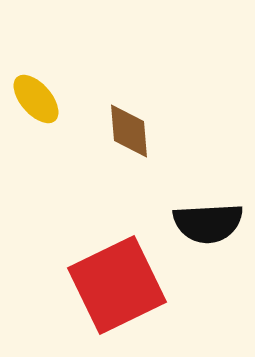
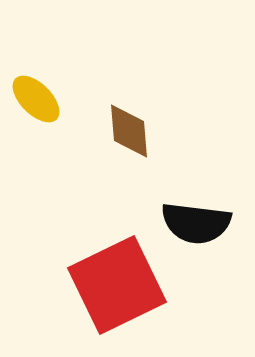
yellow ellipse: rotated 4 degrees counterclockwise
black semicircle: moved 12 px left; rotated 10 degrees clockwise
